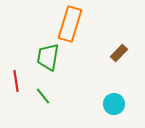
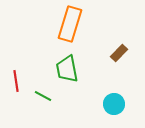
green trapezoid: moved 19 px right, 12 px down; rotated 20 degrees counterclockwise
green line: rotated 24 degrees counterclockwise
